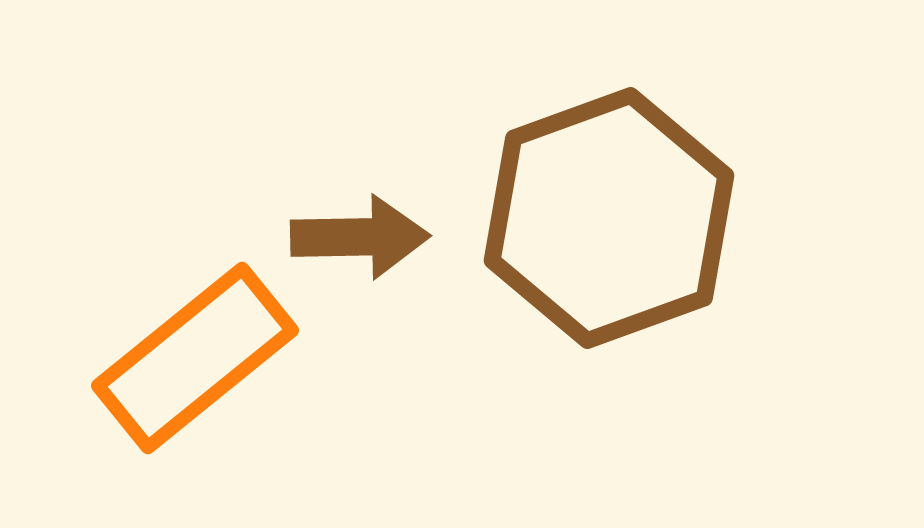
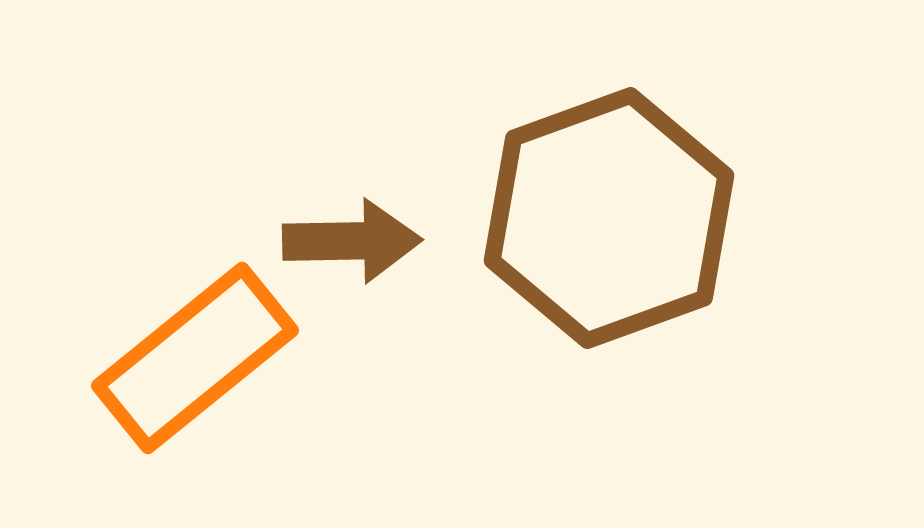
brown arrow: moved 8 px left, 4 px down
